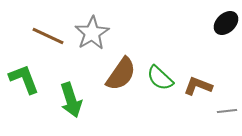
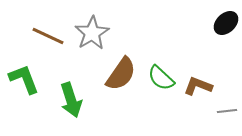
green semicircle: moved 1 px right
